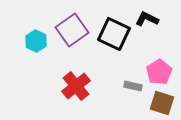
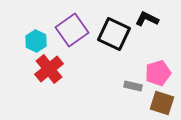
pink pentagon: moved 1 px left, 1 px down; rotated 15 degrees clockwise
red cross: moved 27 px left, 17 px up
